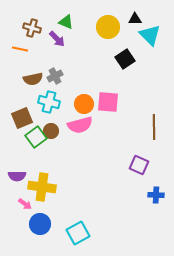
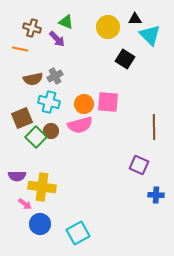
black square: rotated 24 degrees counterclockwise
green square: rotated 10 degrees counterclockwise
